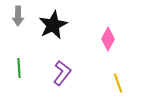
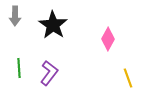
gray arrow: moved 3 px left
black star: rotated 12 degrees counterclockwise
purple L-shape: moved 13 px left
yellow line: moved 10 px right, 5 px up
